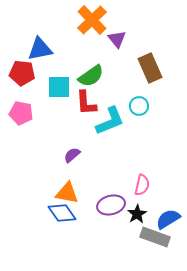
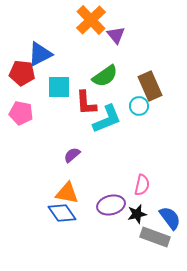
orange cross: moved 1 px left
purple triangle: moved 1 px left, 4 px up
blue triangle: moved 5 px down; rotated 16 degrees counterclockwise
brown rectangle: moved 18 px down
green semicircle: moved 14 px right
cyan L-shape: moved 3 px left, 2 px up
black star: rotated 18 degrees clockwise
blue semicircle: moved 2 px right, 1 px up; rotated 85 degrees clockwise
